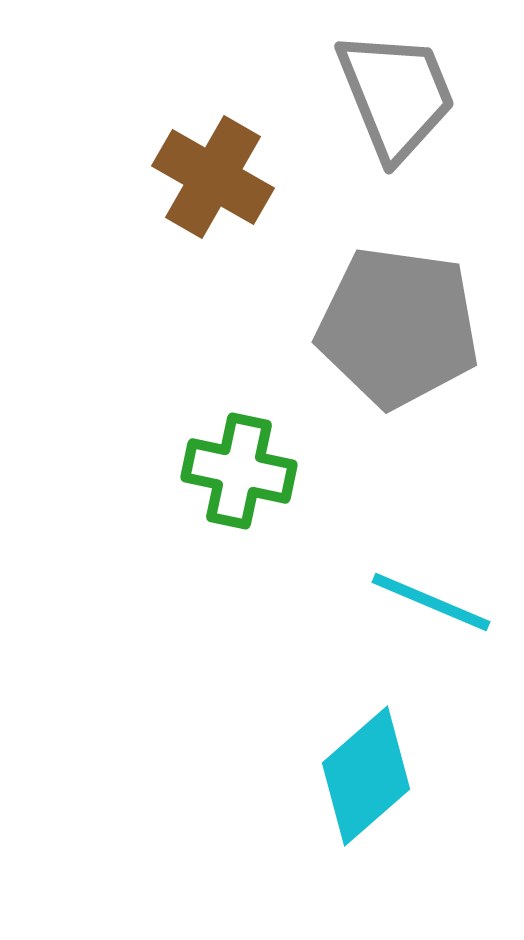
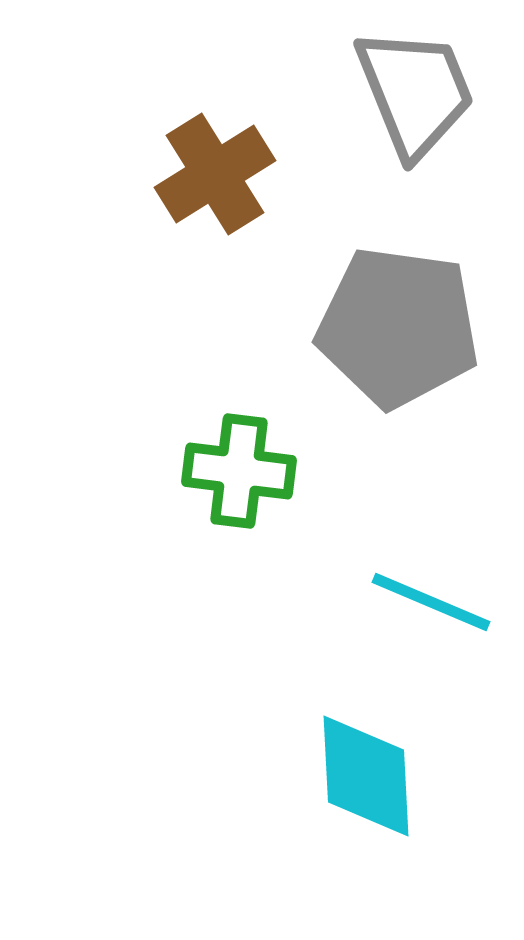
gray trapezoid: moved 19 px right, 3 px up
brown cross: moved 2 px right, 3 px up; rotated 28 degrees clockwise
green cross: rotated 5 degrees counterclockwise
cyan diamond: rotated 52 degrees counterclockwise
